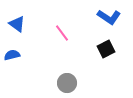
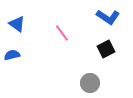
blue L-shape: moved 1 px left
gray circle: moved 23 px right
